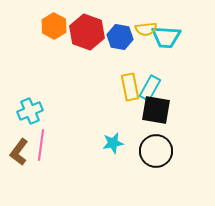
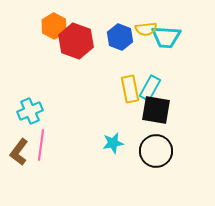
red hexagon: moved 11 px left, 9 px down
blue hexagon: rotated 10 degrees clockwise
yellow rectangle: moved 2 px down
